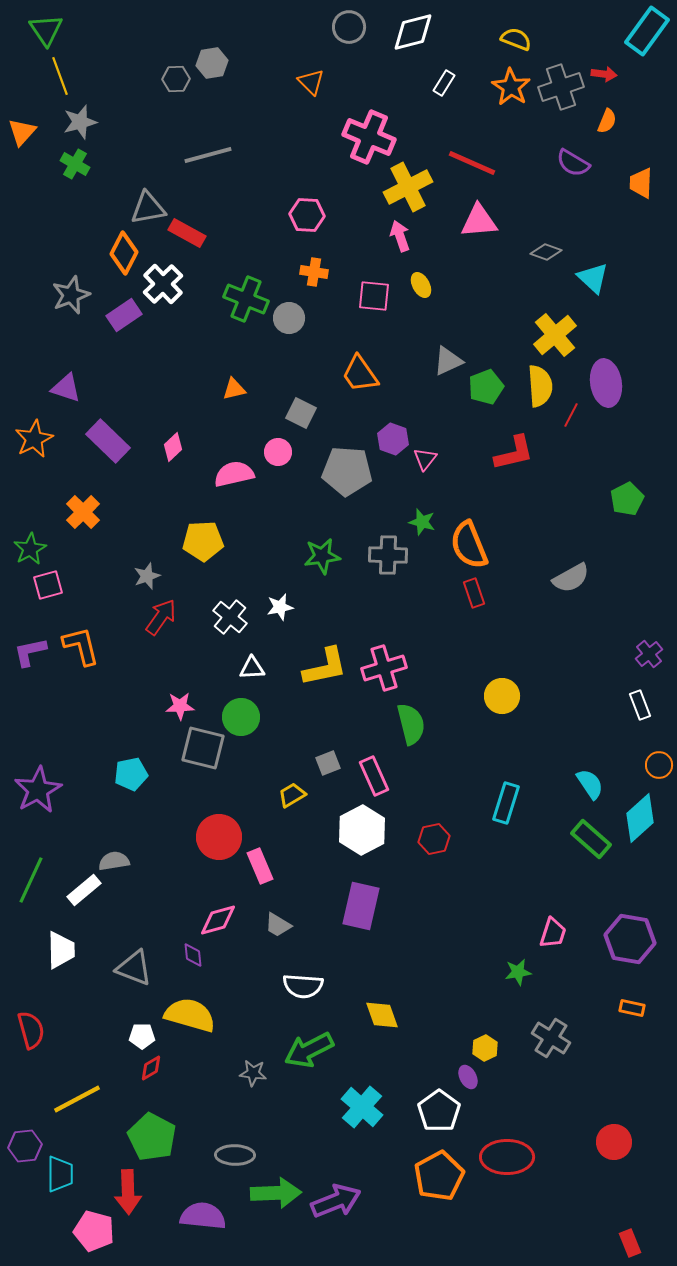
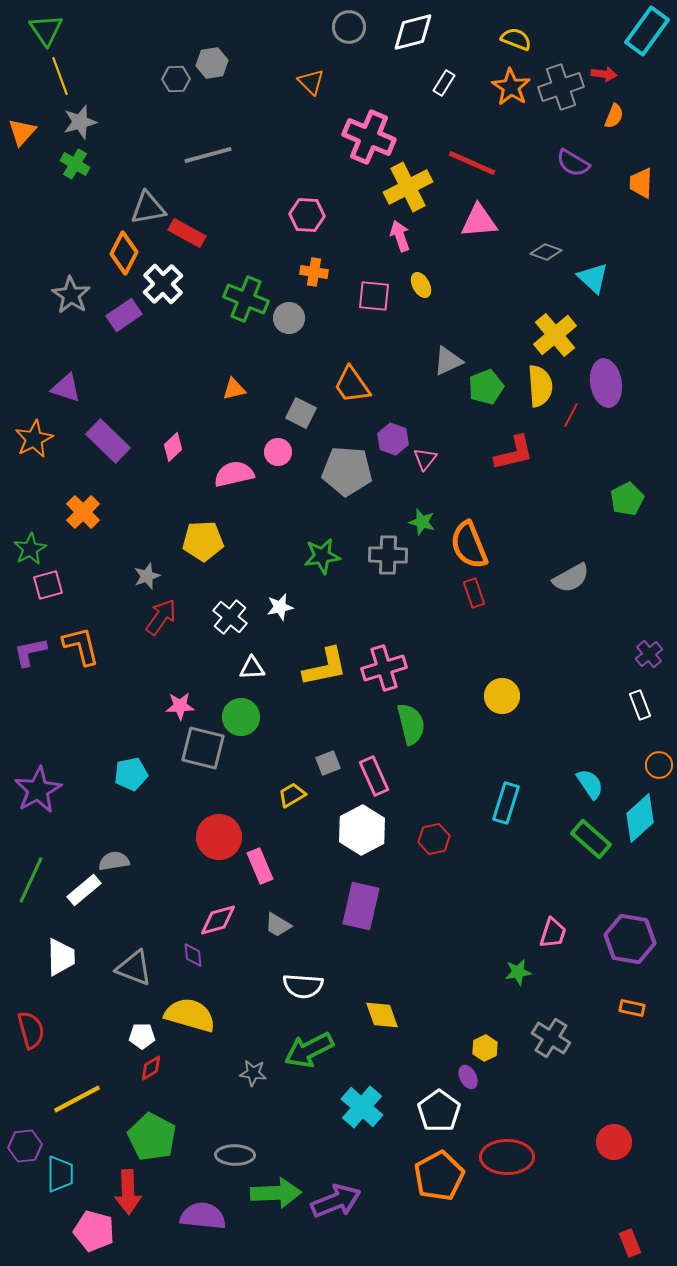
orange semicircle at (607, 121): moved 7 px right, 5 px up
gray star at (71, 295): rotated 18 degrees counterclockwise
orange trapezoid at (360, 374): moved 8 px left, 11 px down
white trapezoid at (61, 950): moved 7 px down
